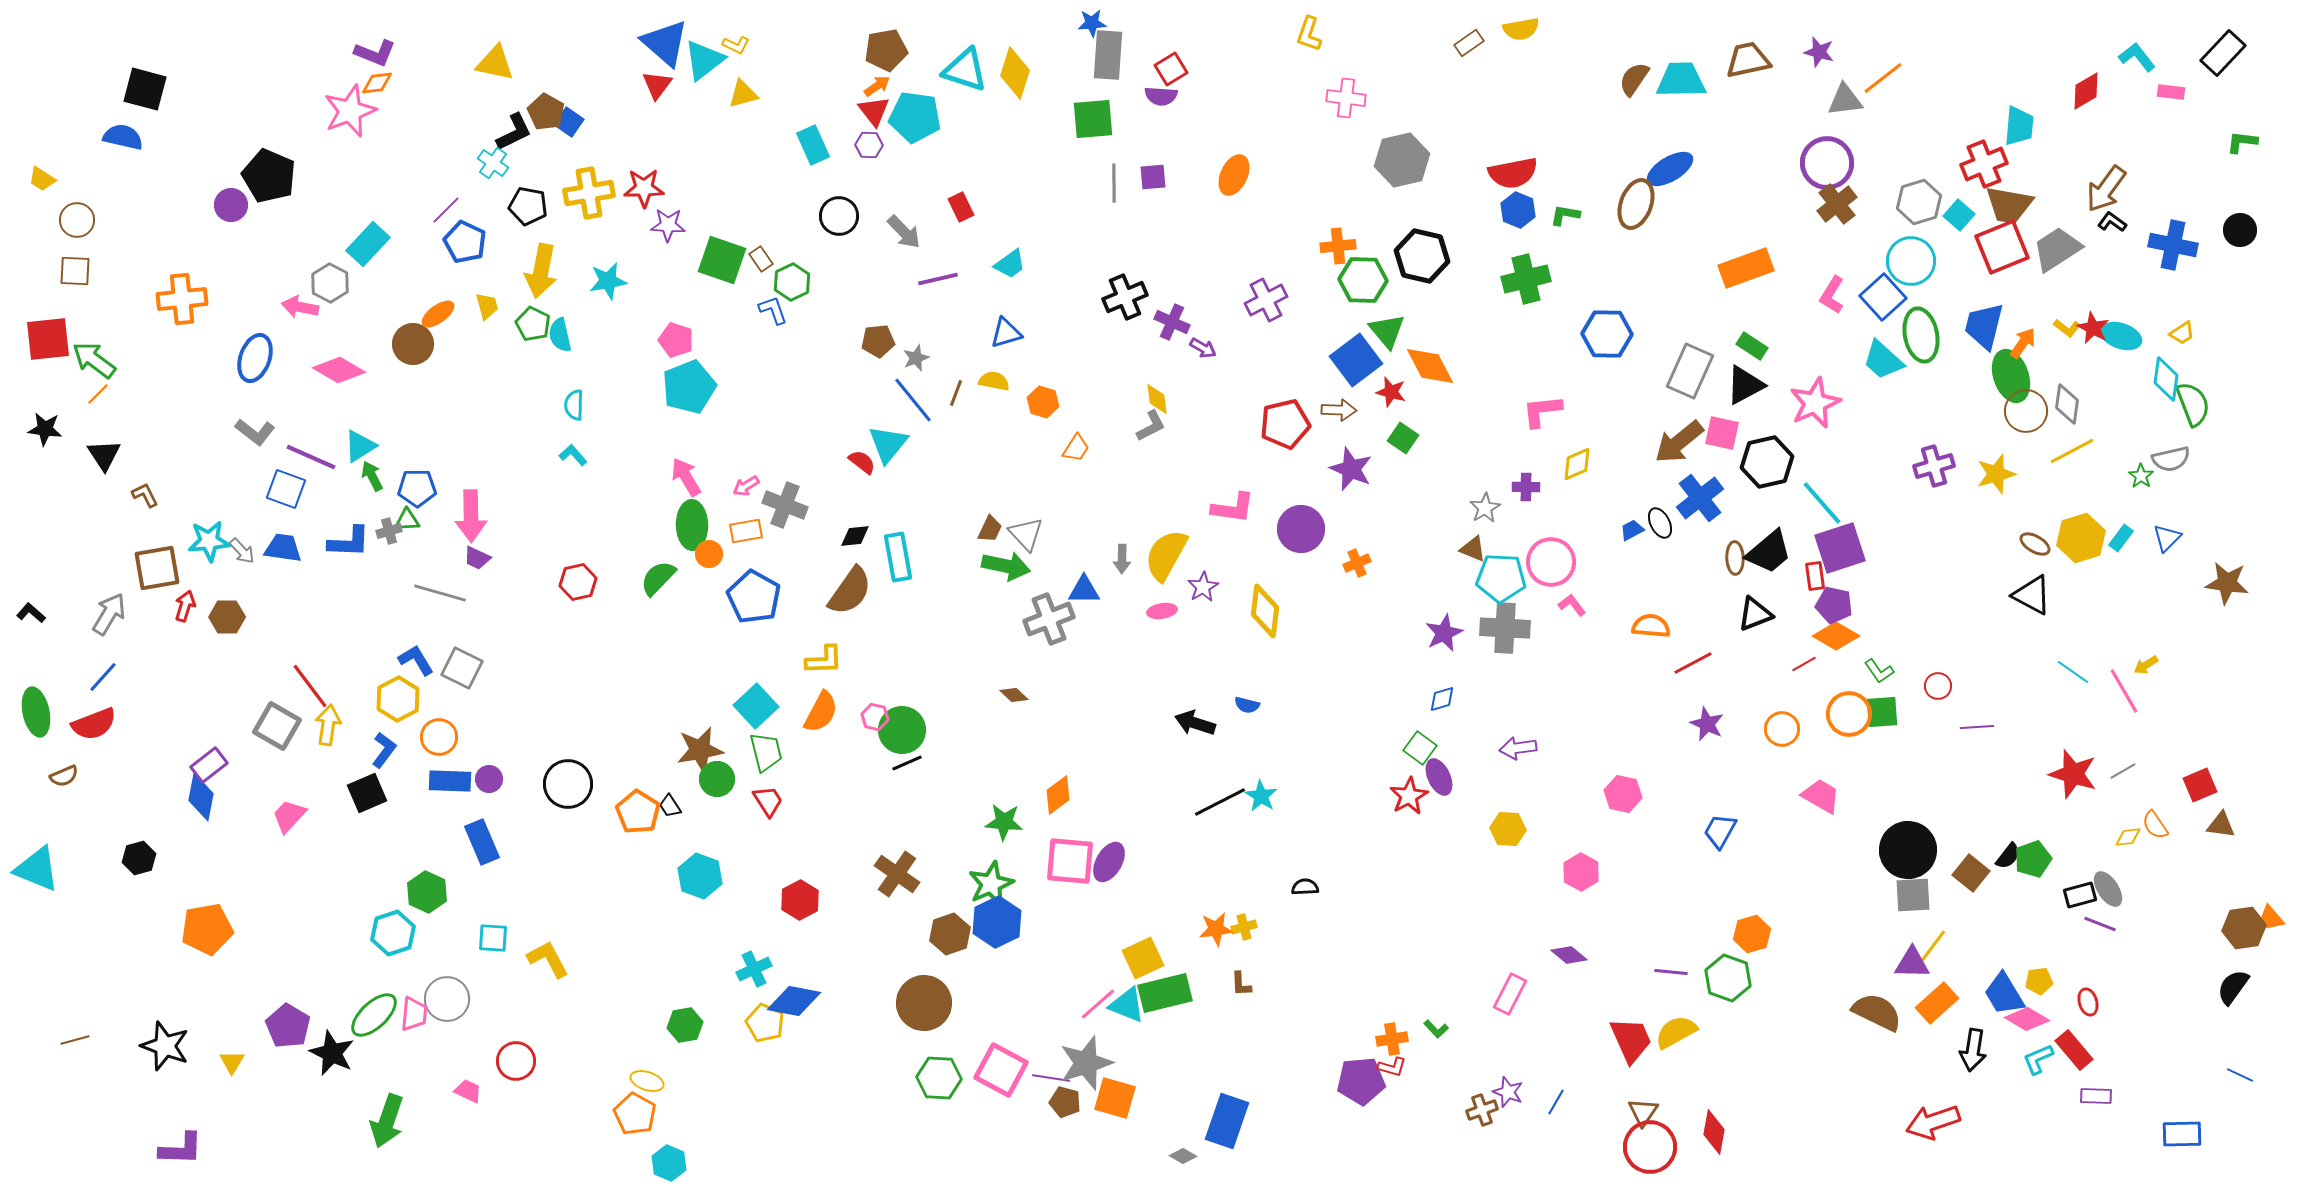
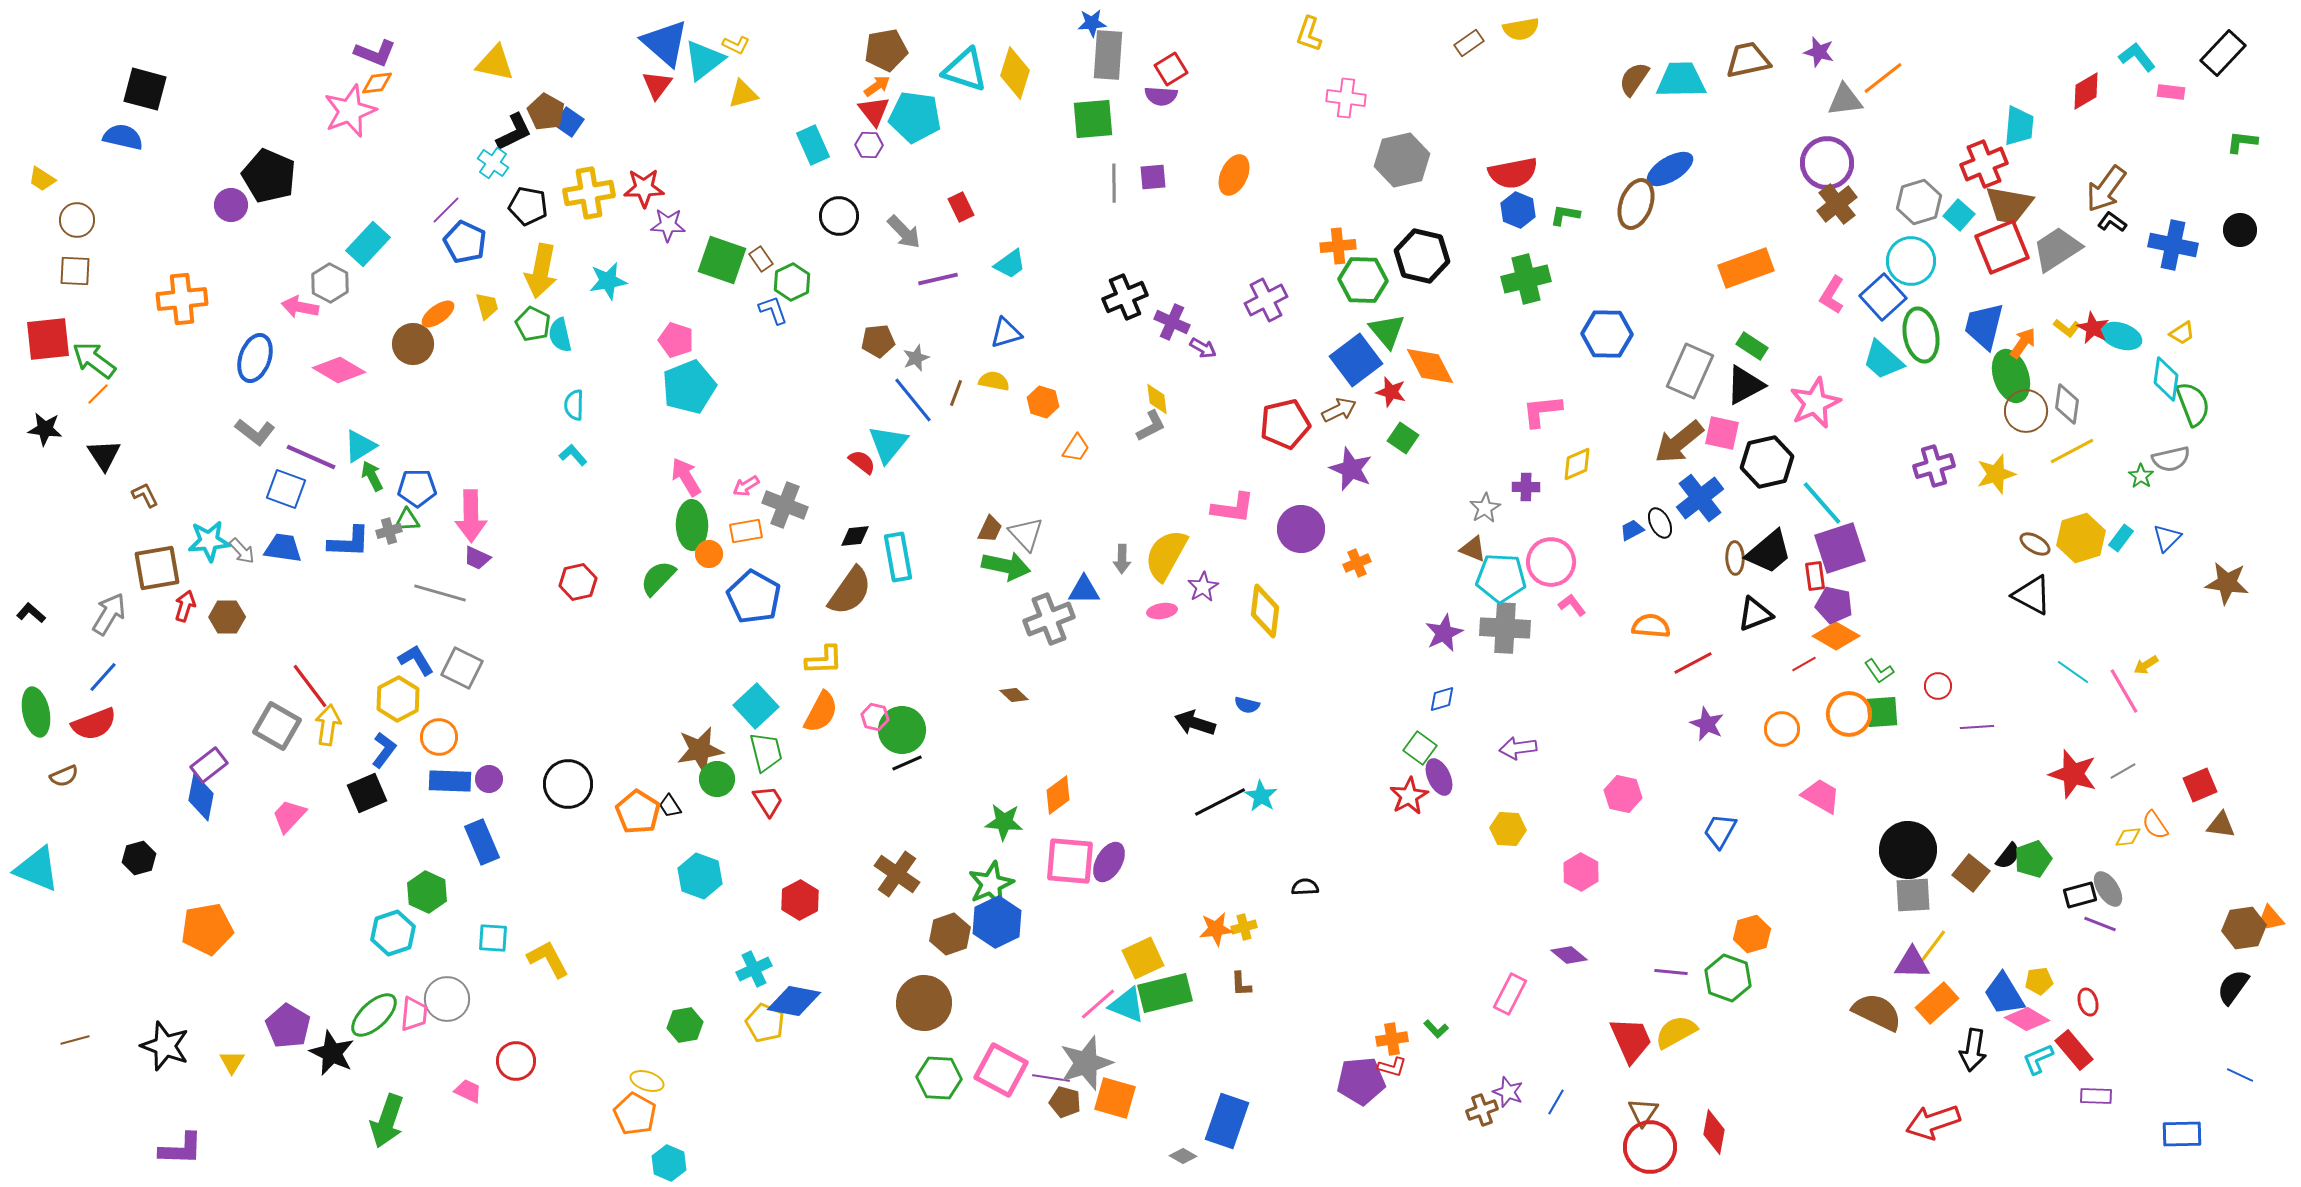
brown arrow at (1339, 410): rotated 28 degrees counterclockwise
